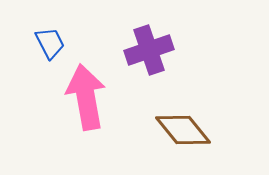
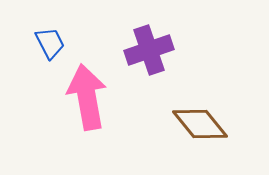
pink arrow: moved 1 px right
brown diamond: moved 17 px right, 6 px up
